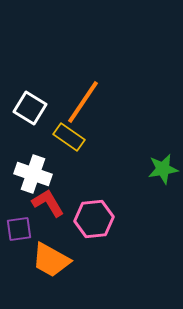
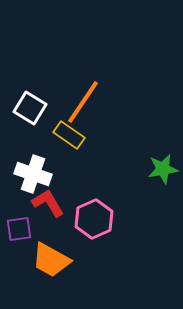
yellow rectangle: moved 2 px up
pink hexagon: rotated 18 degrees counterclockwise
